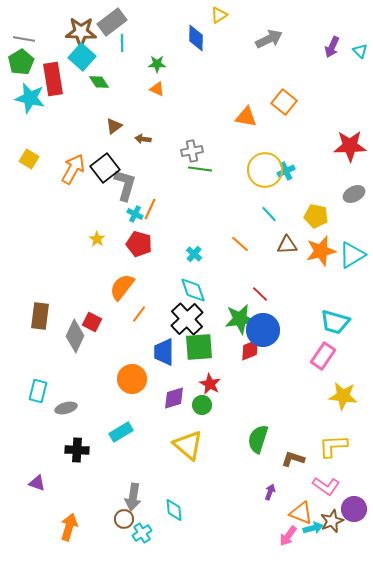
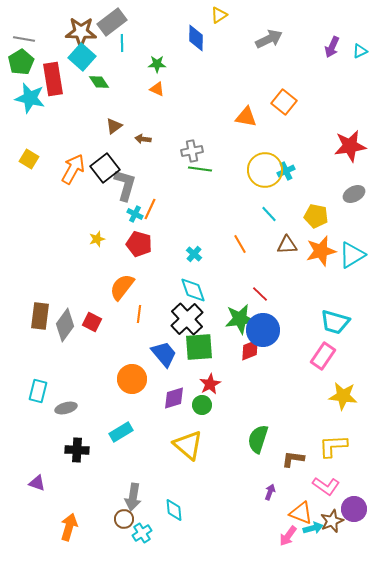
cyan triangle at (360, 51): rotated 49 degrees clockwise
red star at (350, 146): rotated 8 degrees counterclockwise
yellow star at (97, 239): rotated 21 degrees clockwise
orange line at (240, 244): rotated 18 degrees clockwise
orange line at (139, 314): rotated 30 degrees counterclockwise
gray diamond at (75, 336): moved 10 px left, 11 px up; rotated 12 degrees clockwise
blue trapezoid at (164, 352): moved 2 px down; rotated 140 degrees clockwise
red star at (210, 384): rotated 15 degrees clockwise
brown L-shape at (293, 459): rotated 10 degrees counterclockwise
